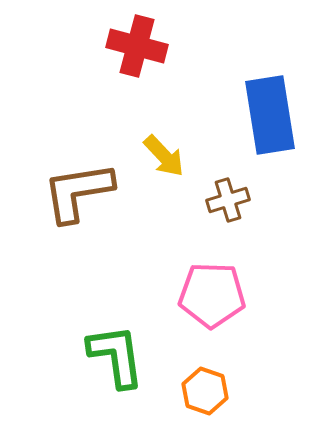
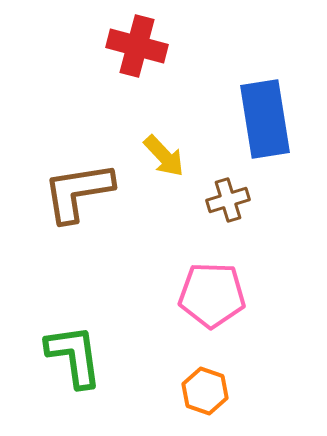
blue rectangle: moved 5 px left, 4 px down
green L-shape: moved 42 px left
